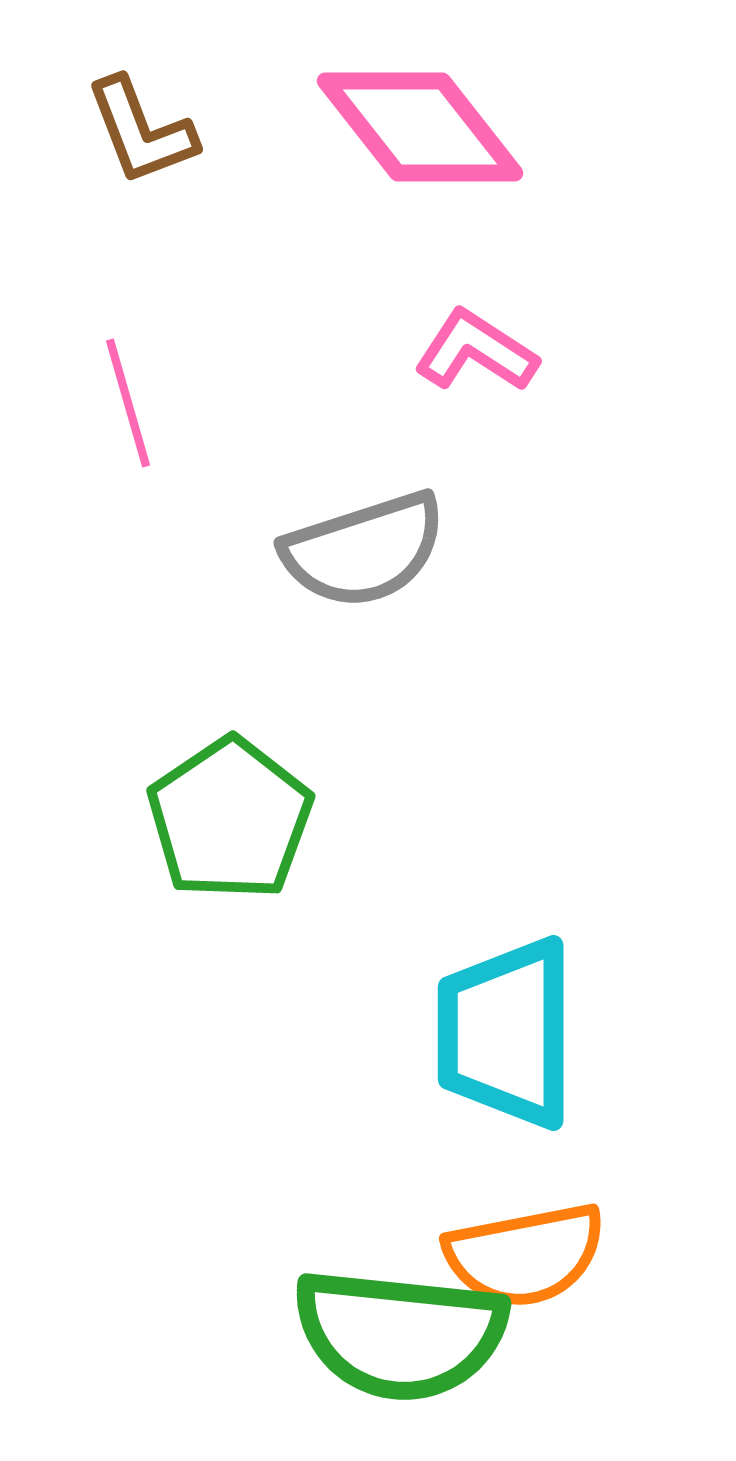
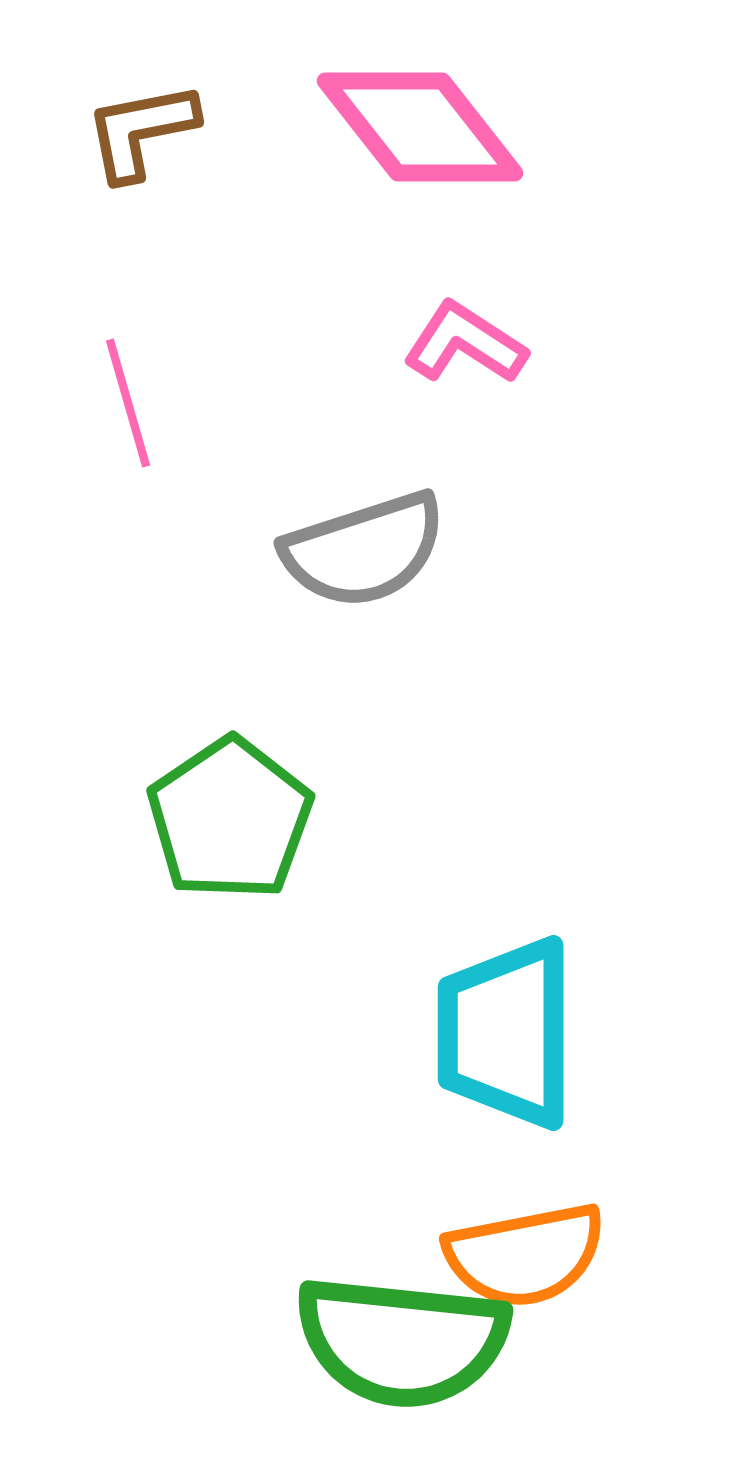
brown L-shape: rotated 100 degrees clockwise
pink L-shape: moved 11 px left, 8 px up
green semicircle: moved 2 px right, 7 px down
